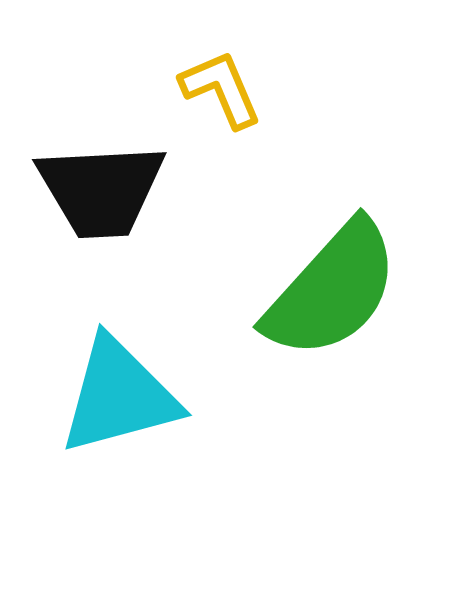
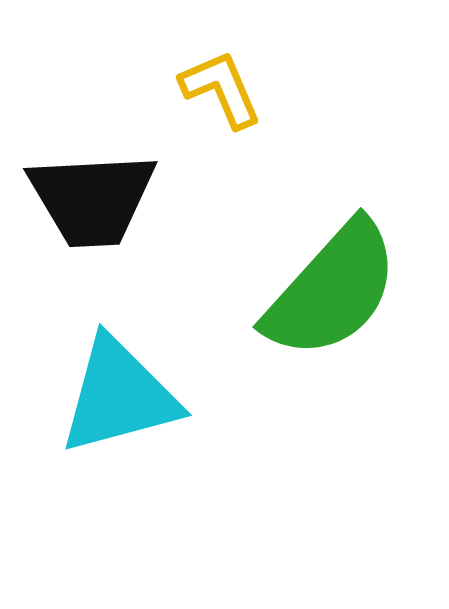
black trapezoid: moved 9 px left, 9 px down
